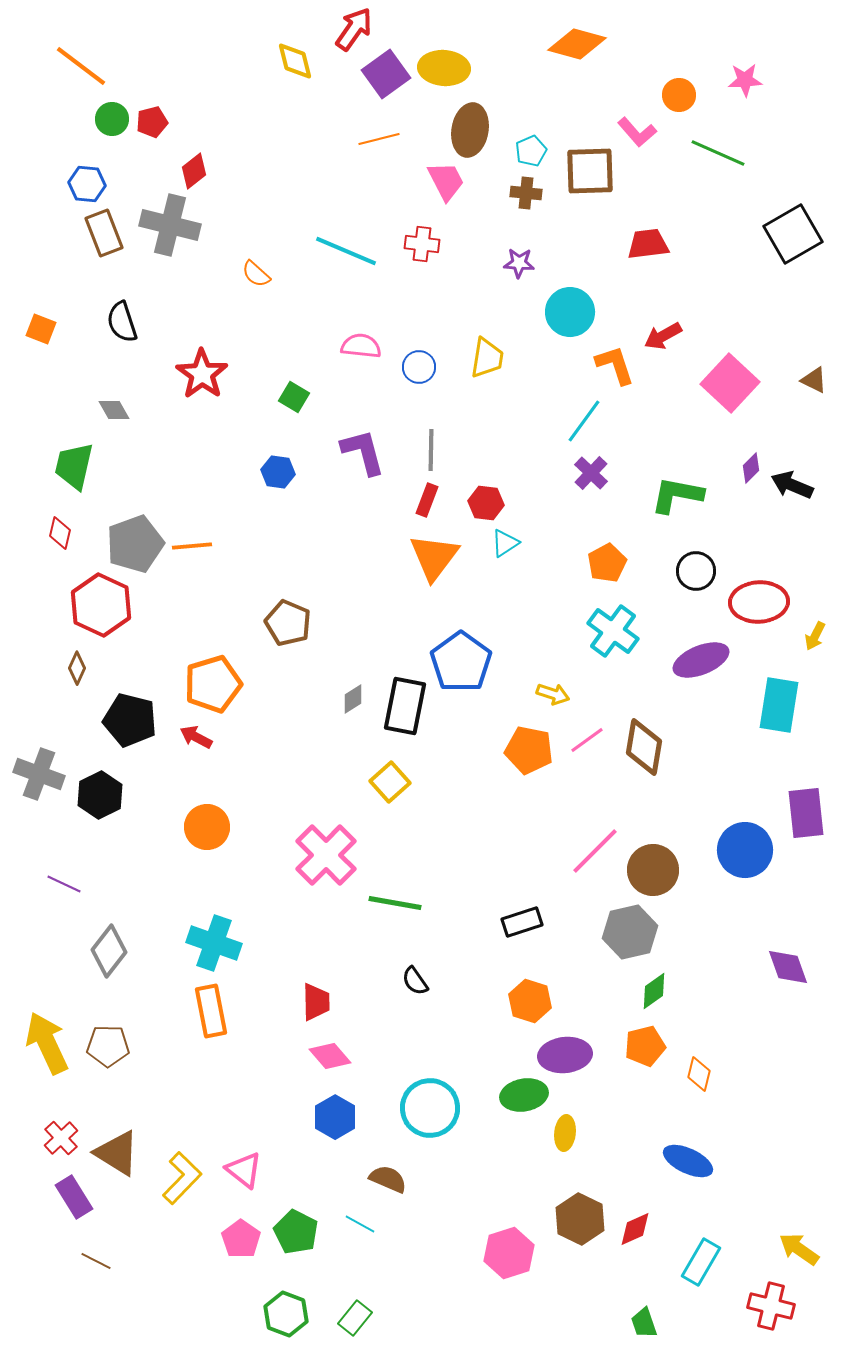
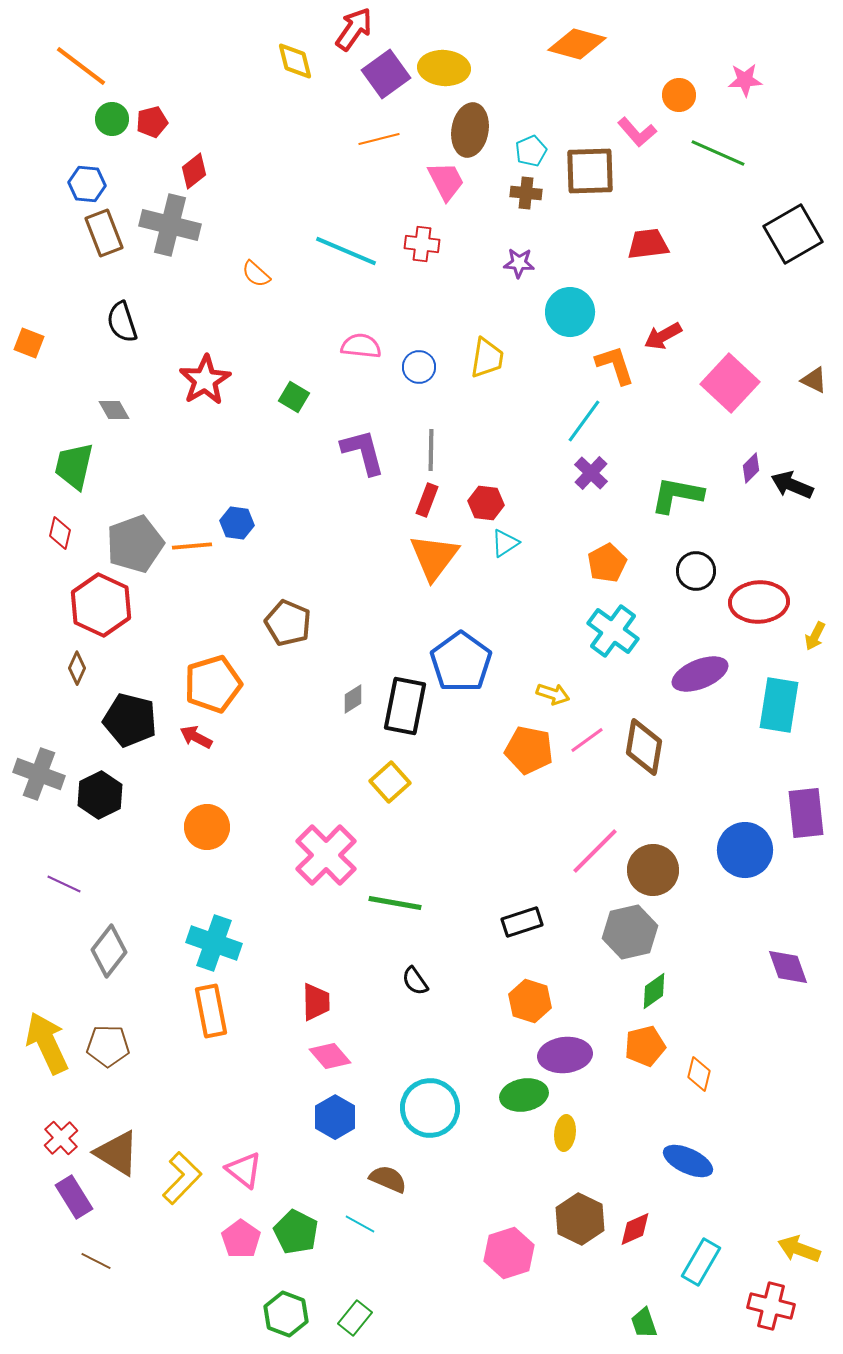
orange square at (41, 329): moved 12 px left, 14 px down
red star at (202, 374): moved 3 px right, 6 px down; rotated 6 degrees clockwise
blue hexagon at (278, 472): moved 41 px left, 51 px down
purple ellipse at (701, 660): moved 1 px left, 14 px down
yellow arrow at (799, 1249): rotated 15 degrees counterclockwise
